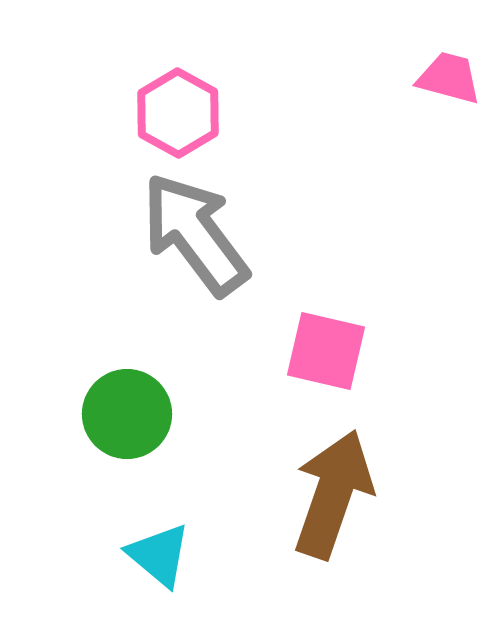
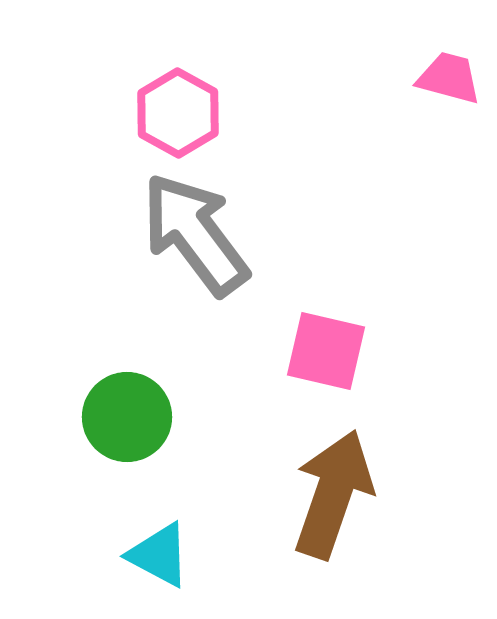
green circle: moved 3 px down
cyan triangle: rotated 12 degrees counterclockwise
